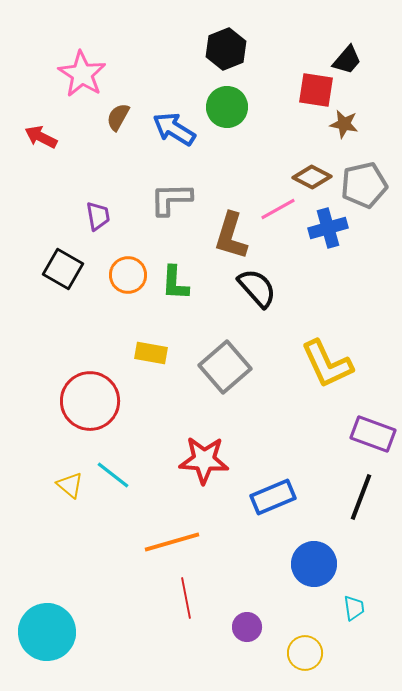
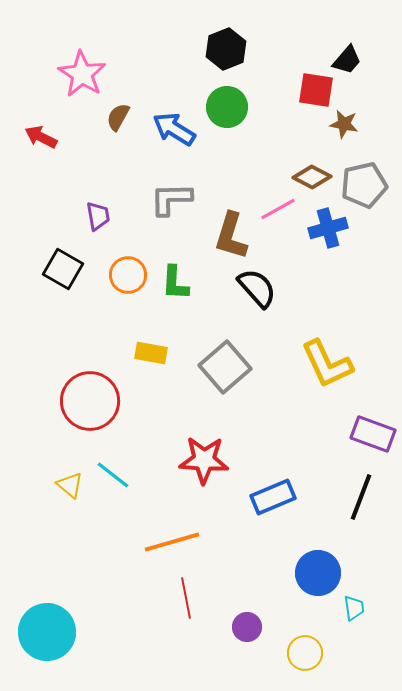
blue circle: moved 4 px right, 9 px down
